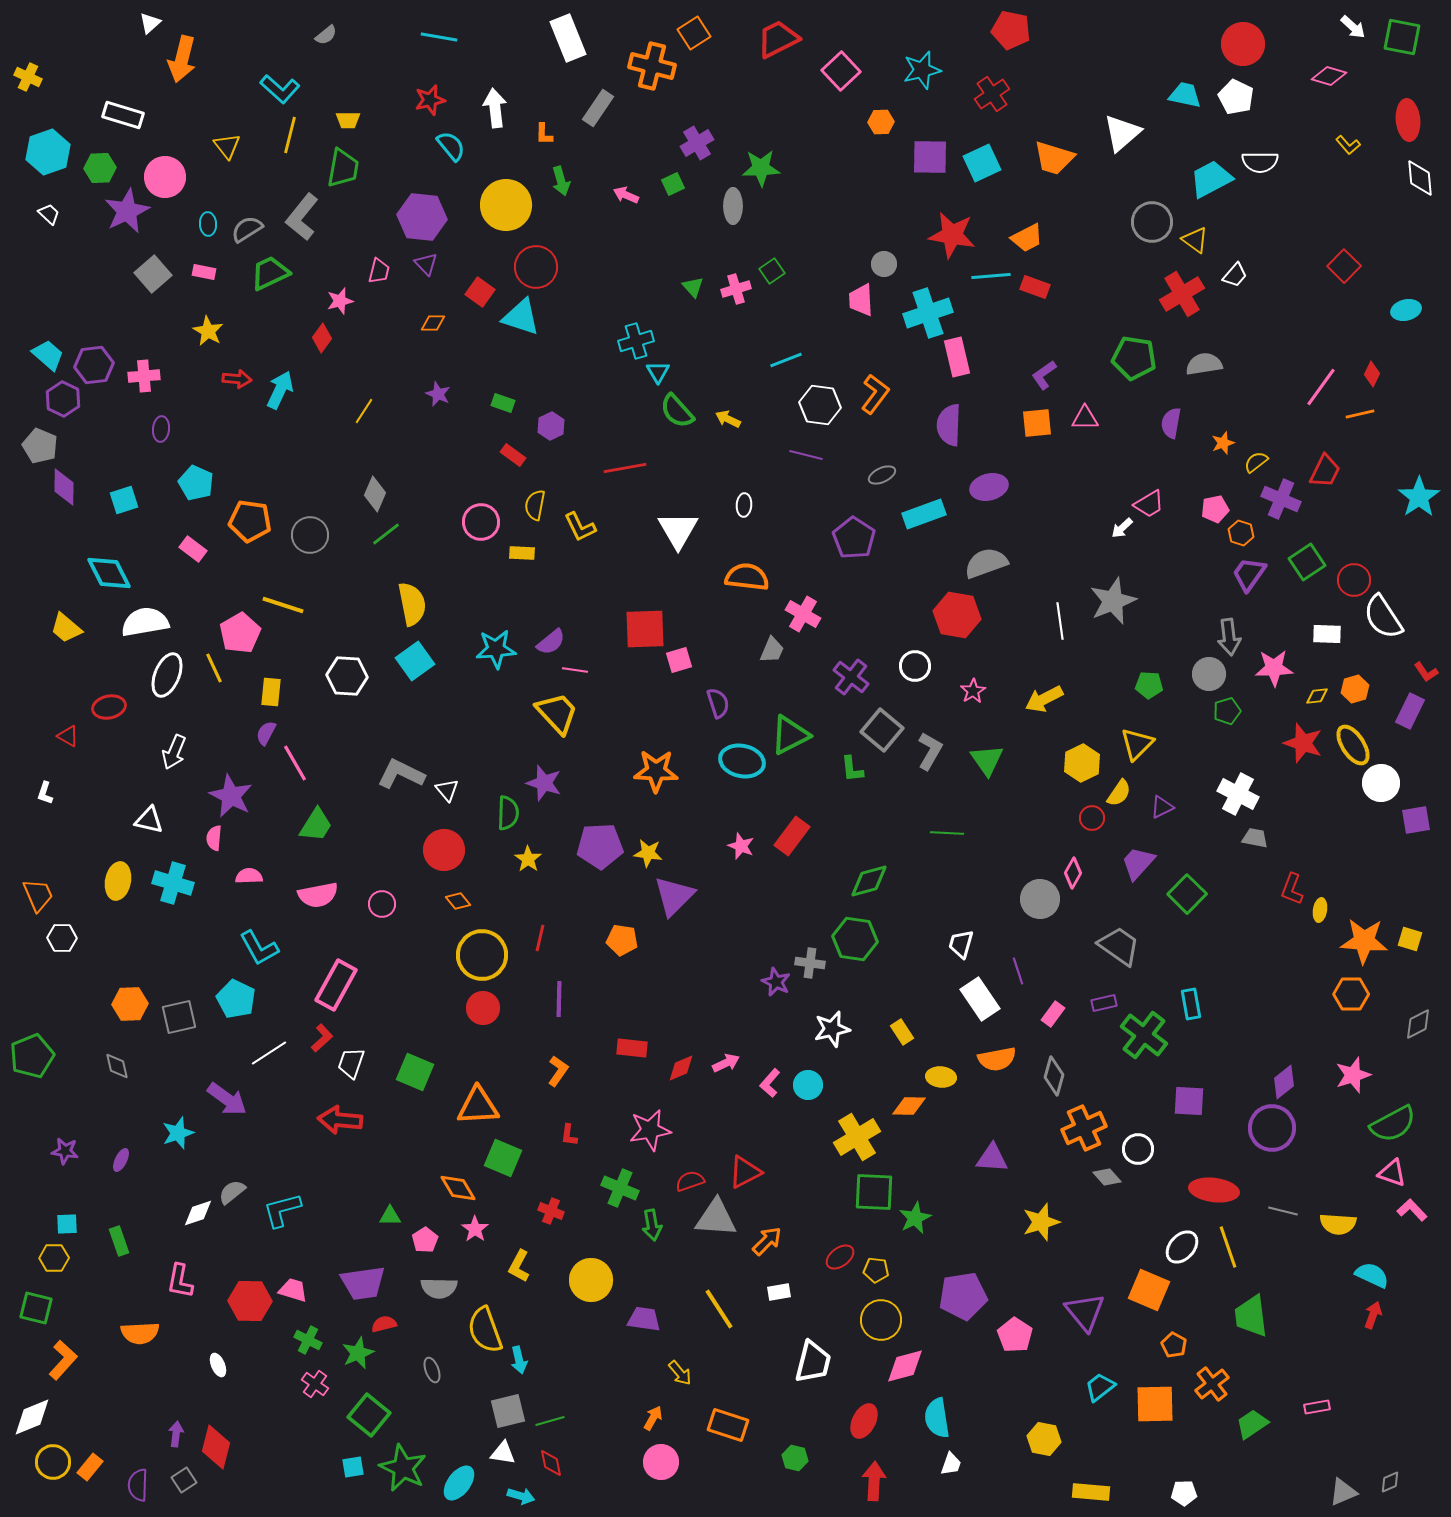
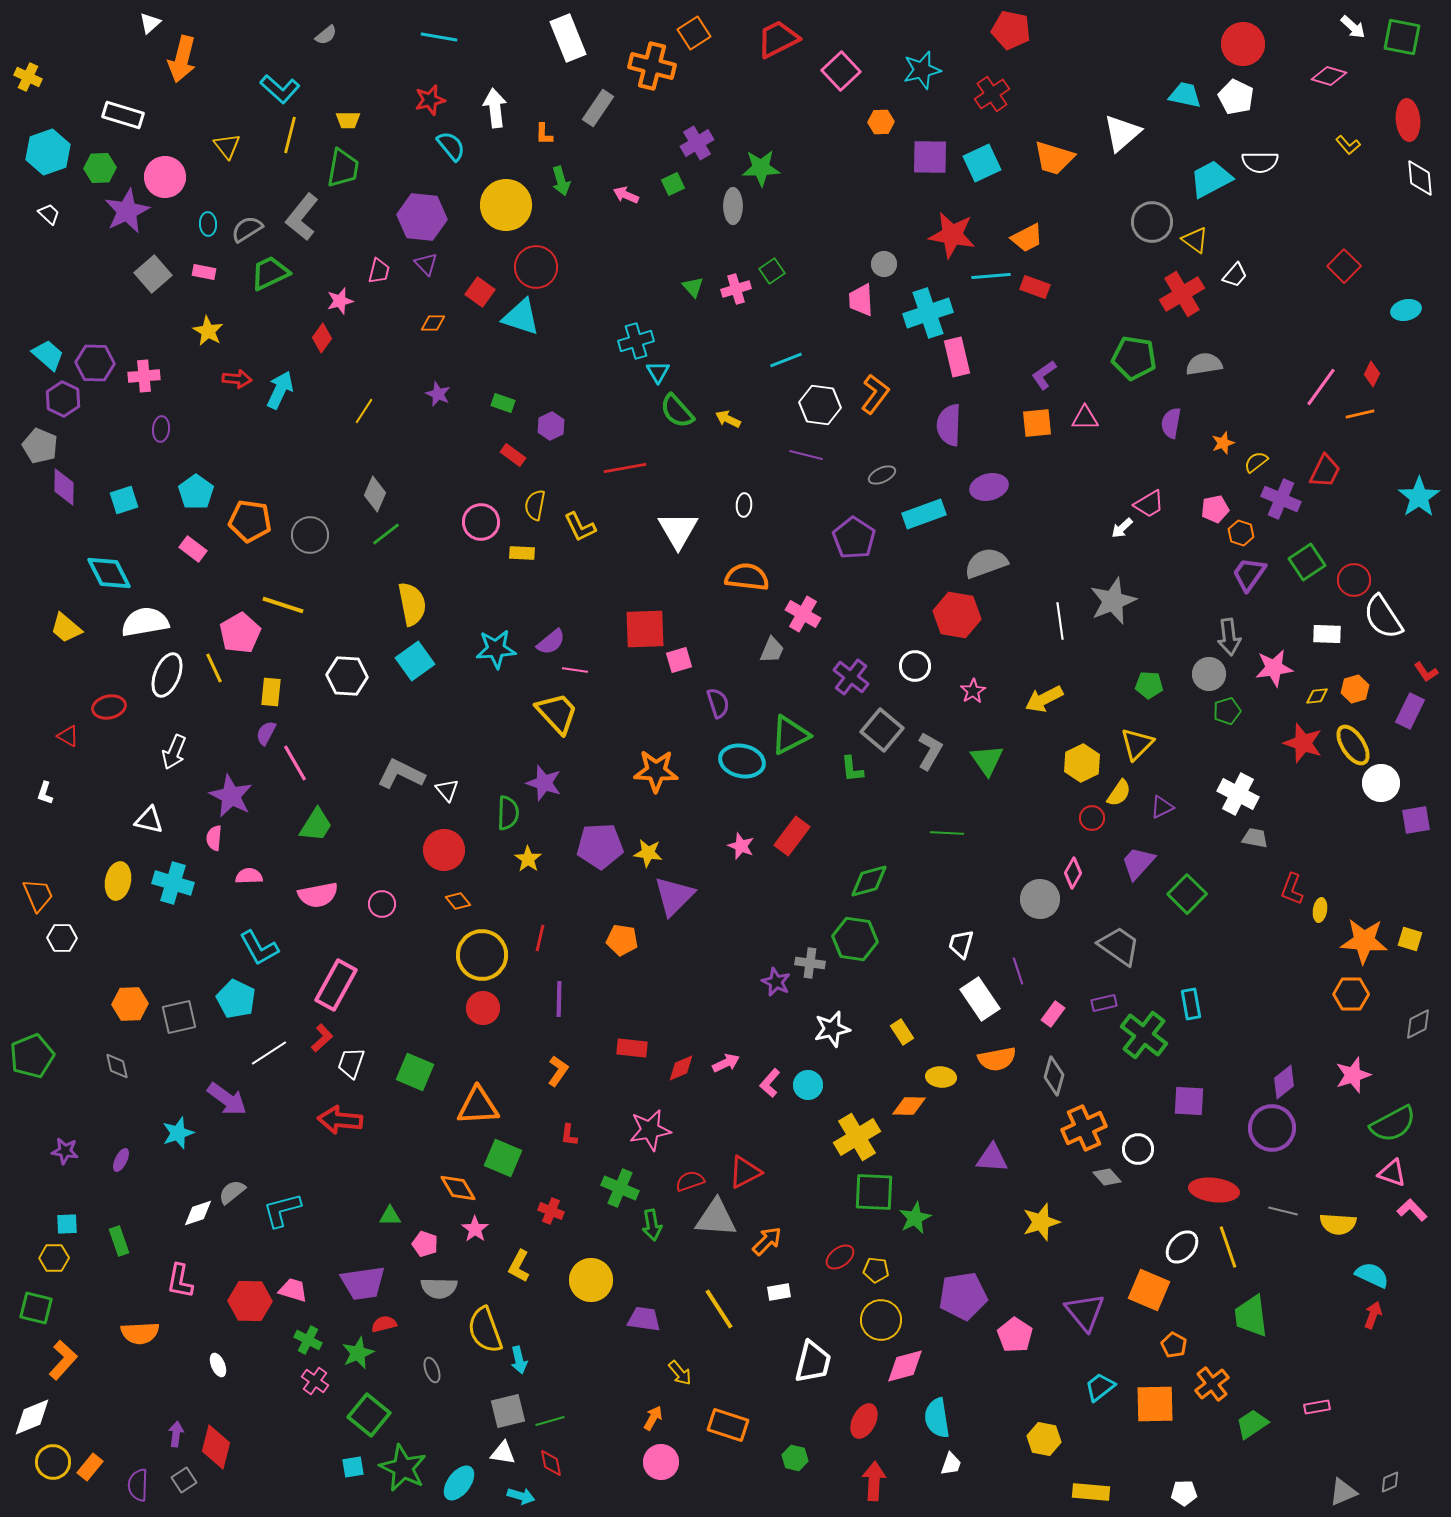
purple hexagon at (94, 365): moved 1 px right, 2 px up; rotated 9 degrees clockwise
cyan pentagon at (196, 483): moved 9 px down; rotated 12 degrees clockwise
pink star at (1274, 668): rotated 6 degrees counterclockwise
pink pentagon at (425, 1240): moved 4 px down; rotated 20 degrees counterclockwise
pink cross at (315, 1384): moved 3 px up
